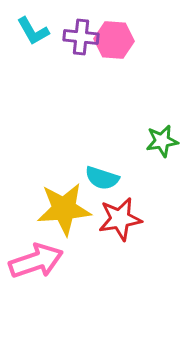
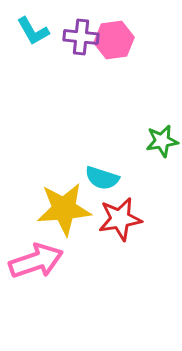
pink hexagon: rotated 12 degrees counterclockwise
